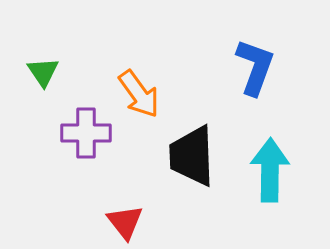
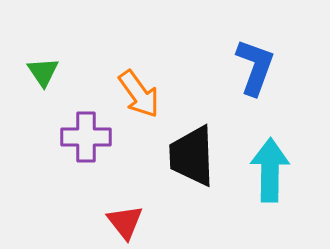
purple cross: moved 4 px down
